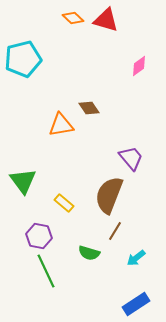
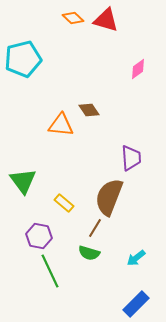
pink diamond: moved 1 px left, 3 px down
brown diamond: moved 2 px down
orange triangle: rotated 16 degrees clockwise
purple trapezoid: rotated 36 degrees clockwise
brown semicircle: moved 2 px down
brown line: moved 20 px left, 3 px up
green line: moved 4 px right
blue rectangle: rotated 12 degrees counterclockwise
